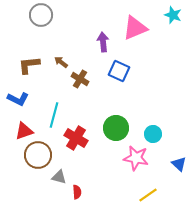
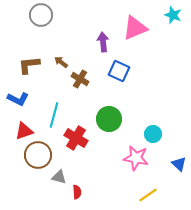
green circle: moved 7 px left, 9 px up
